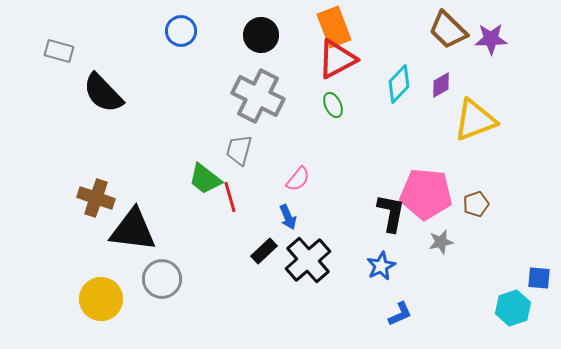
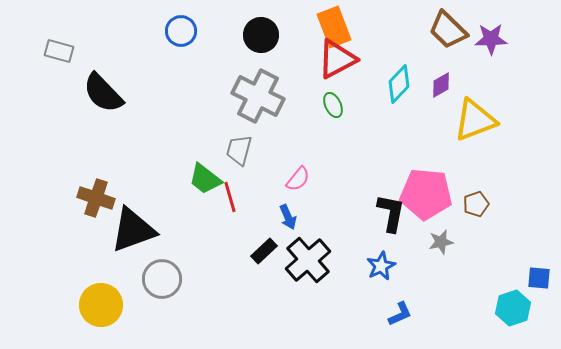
black triangle: rotated 27 degrees counterclockwise
yellow circle: moved 6 px down
